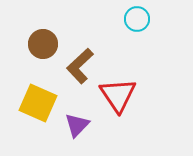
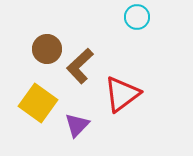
cyan circle: moved 2 px up
brown circle: moved 4 px right, 5 px down
red triangle: moved 4 px right, 1 px up; rotated 27 degrees clockwise
yellow square: rotated 12 degrees clockwise
